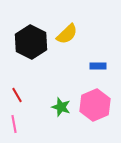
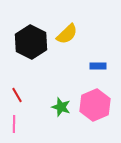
pink line: rotated 12 degrees clockwise
